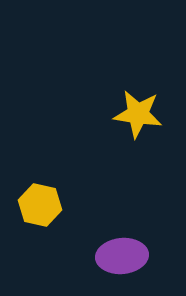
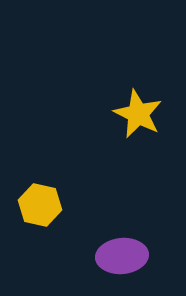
yellow star: rotated 18 degrees clockwise
